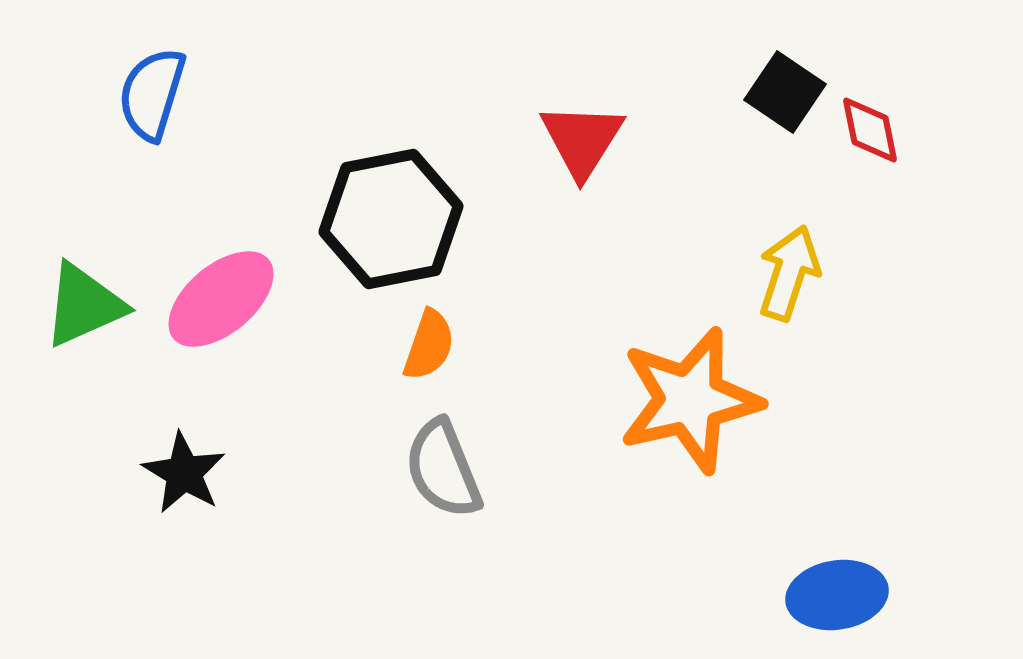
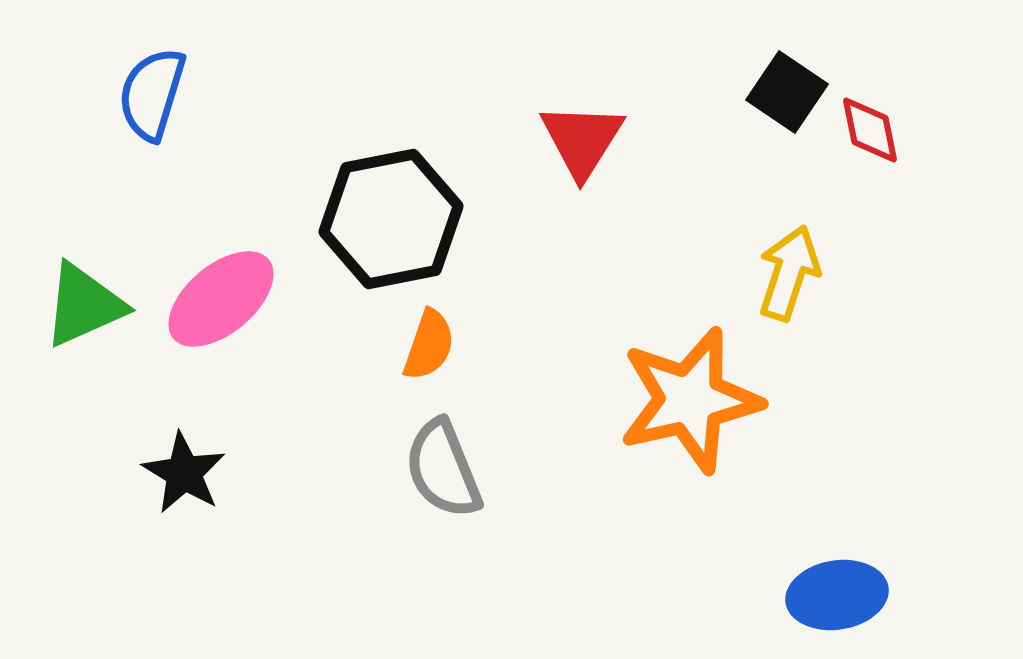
black square: moved 2 px right
